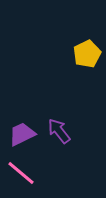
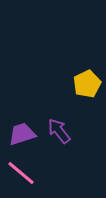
yellow pentagon: moved 30 px down
purple trapezoid: rotated 8 degrees clockwise
